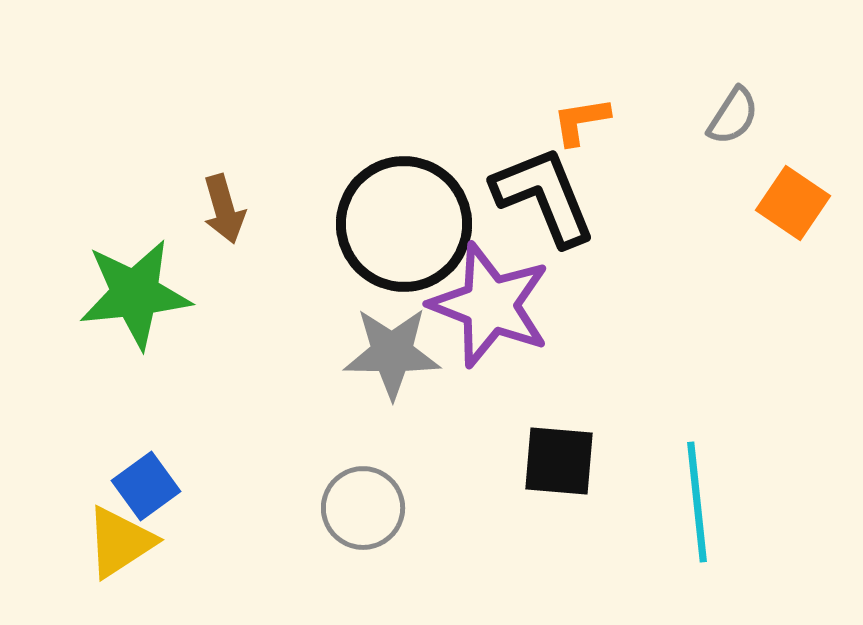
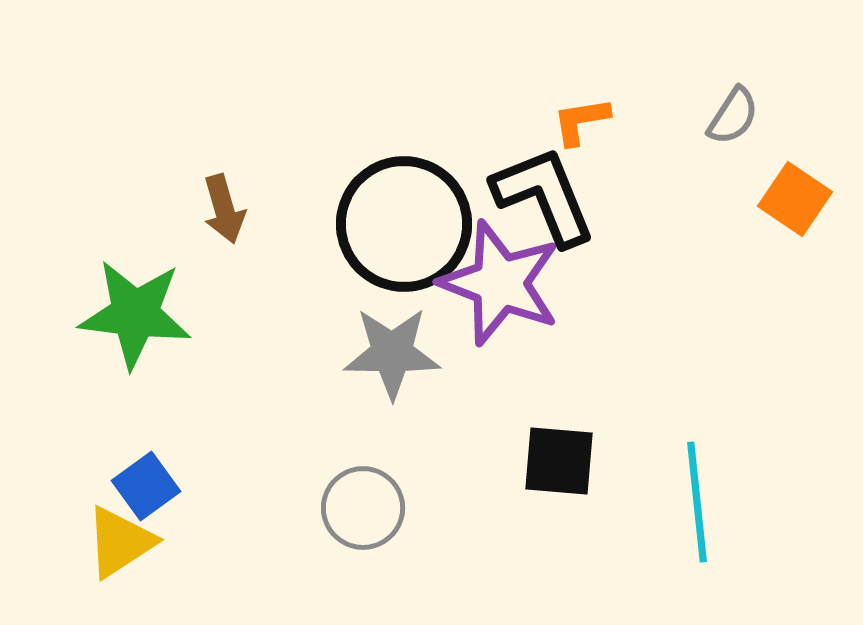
orange square: moved 2 px right, 4 px up
green star: moved 20 px down; rotated 13 degrees clockwise
purple star: moved 10 px right, 22 px up
